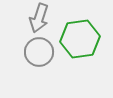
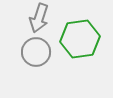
gray circle: moved 3 px left
